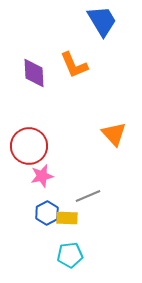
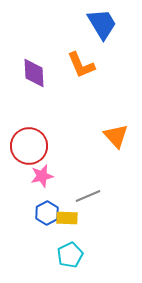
blue trapezoid: moved 3 px down
orange L-shape: moved 7 px right
orange triangle: moved 2 px right, 2 px down
cyan pentagon: rotated 20 degrees counterclockwise
